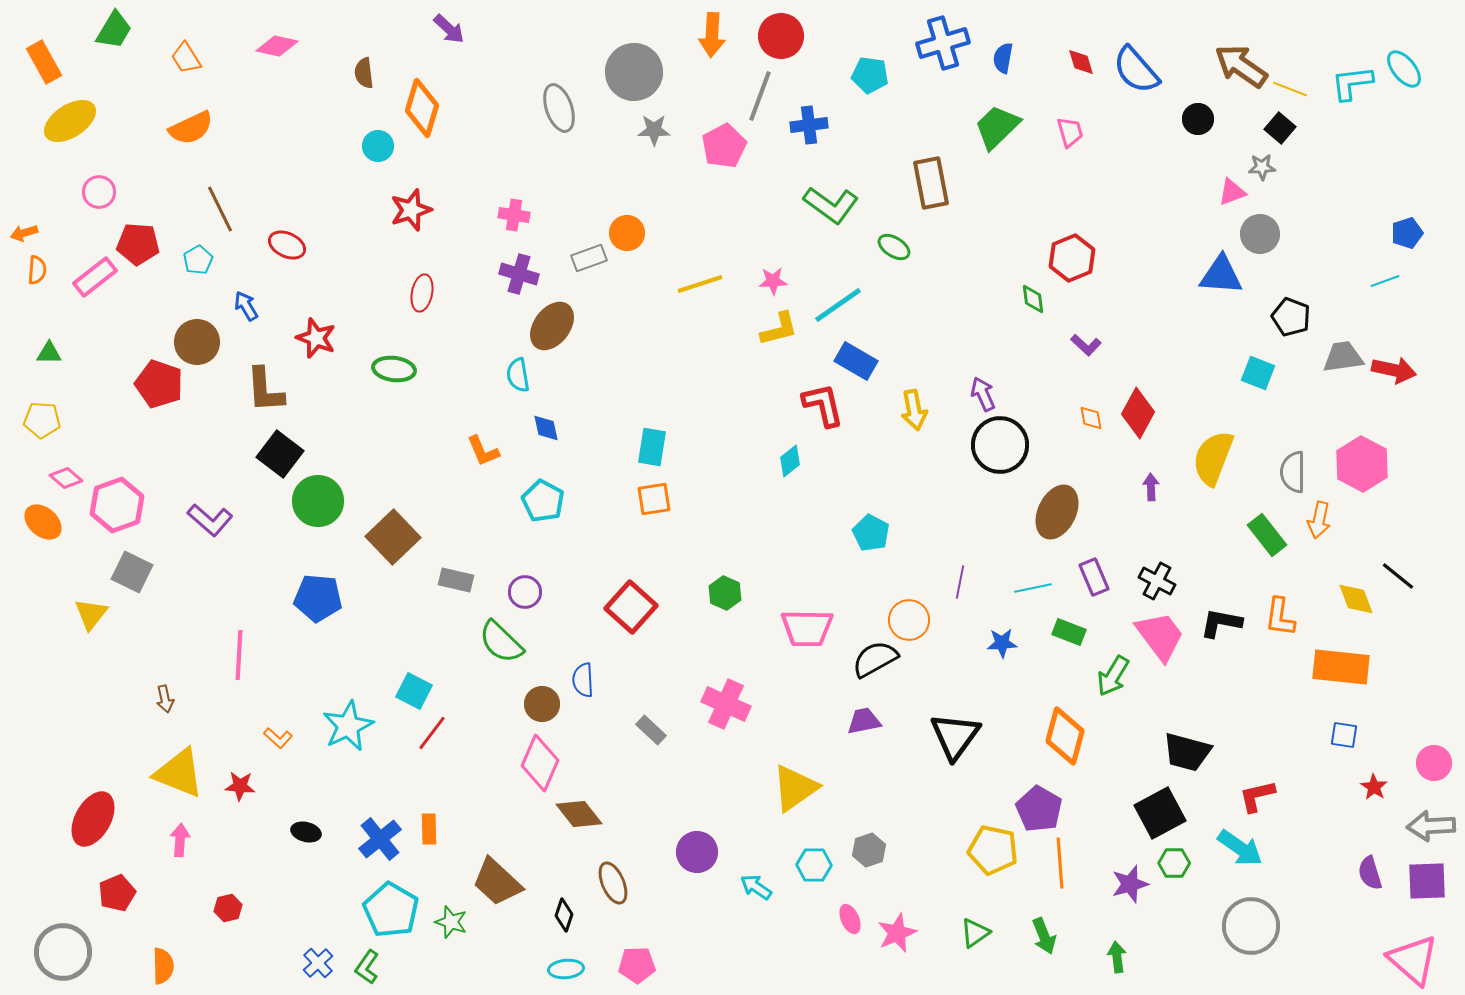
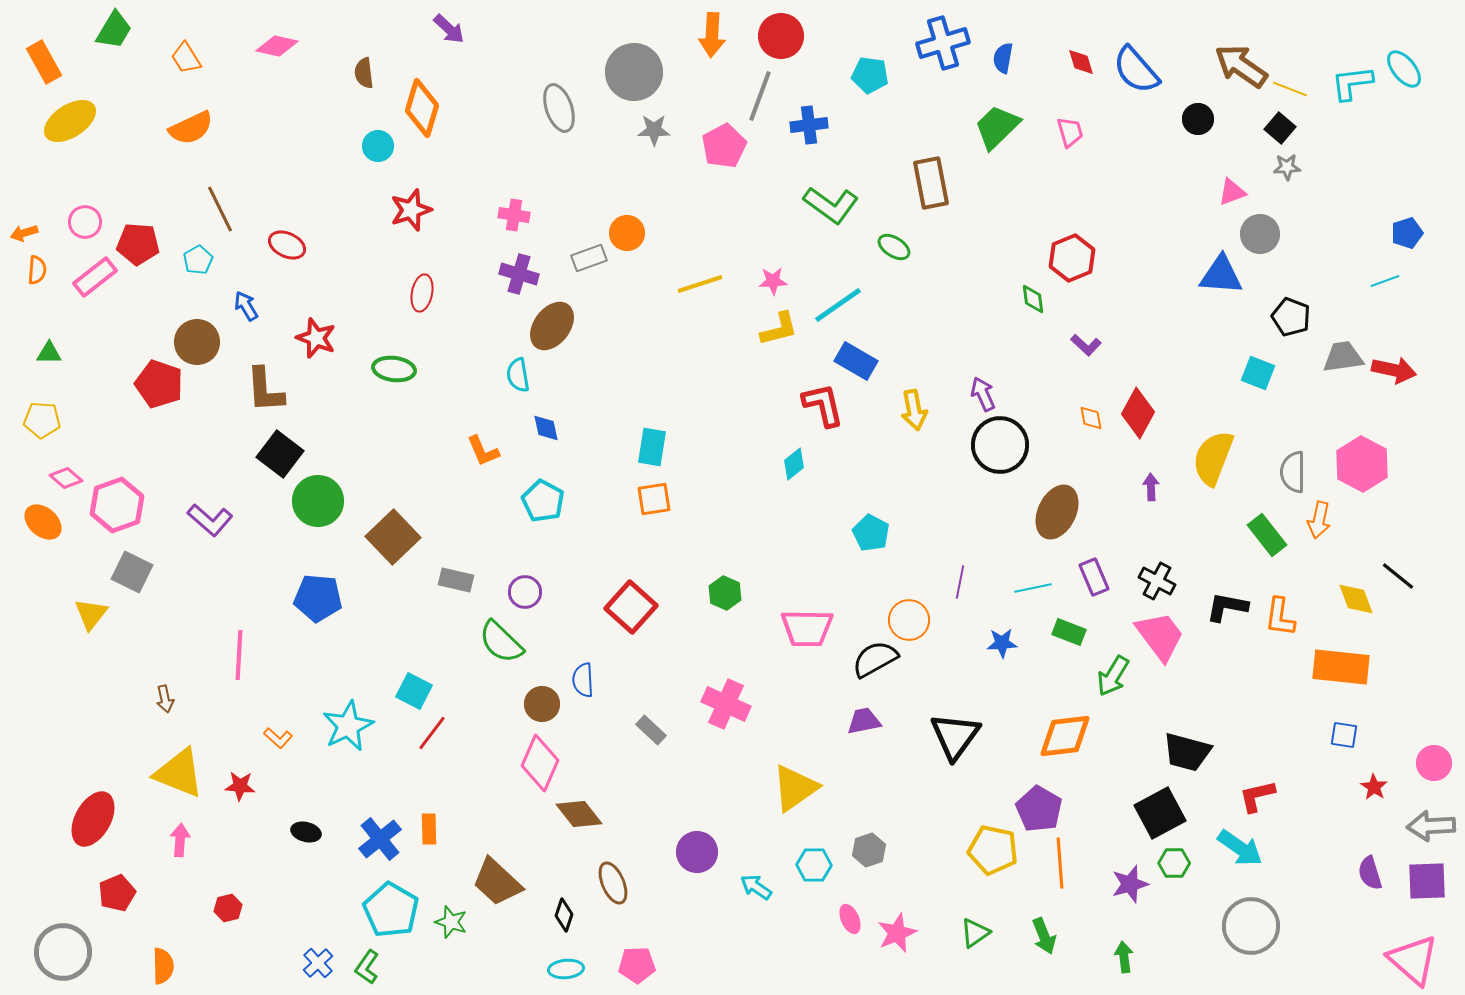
gray star at (1262, 167): moved 25 px right
pink circle at (99, 192): moved 14 px left, 30 px down
cyan diamond at (790, 461): moved 4 px right, 3 px down
black L-shape at (1221, 623): moved 6 px right, 16 px up
orange diamond at (1065, 736): rotated 68 degrees clockwise
green arrow at (1117, 957): moved 7 px right
